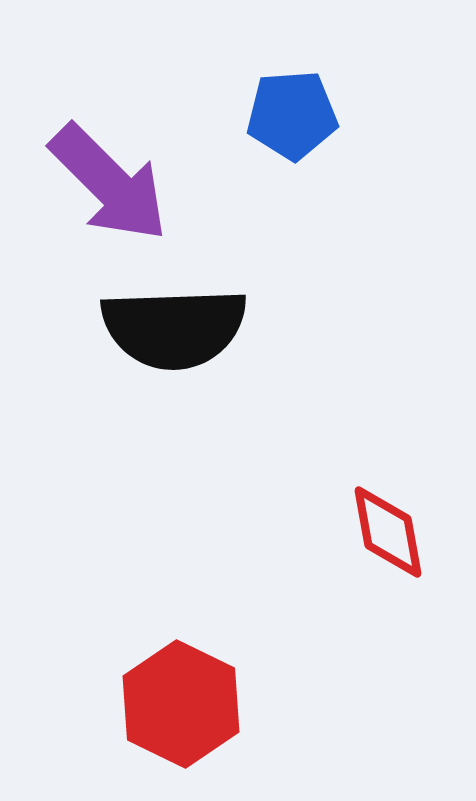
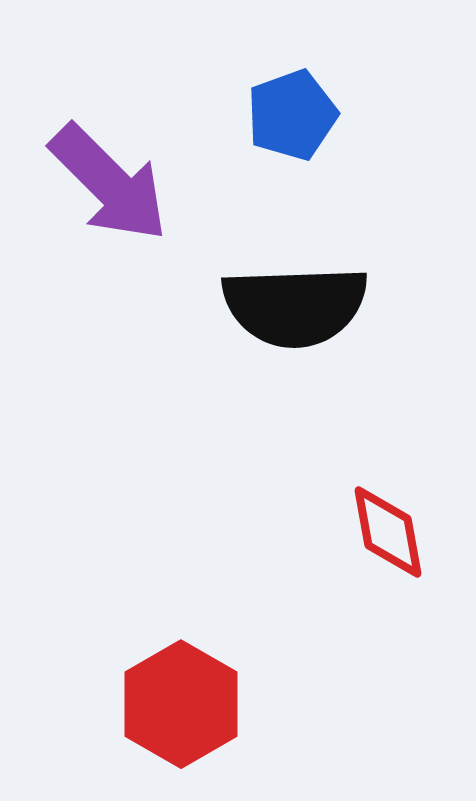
blue pentagon: rotated 16 degrees counterclockwise
black semicircle: moved 121 px right, 22 px up
red hexagon: rotated 4 degrees clockwise
